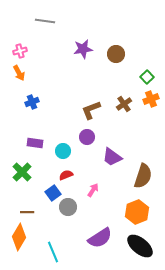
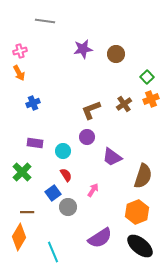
blue cross: moved 1 px right, 1 px down
red semicircle: rotated 80 degrees clockwise
